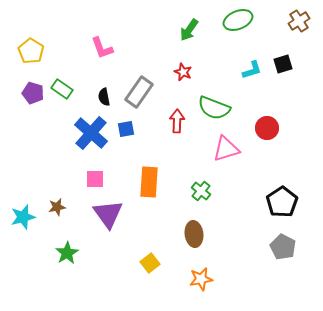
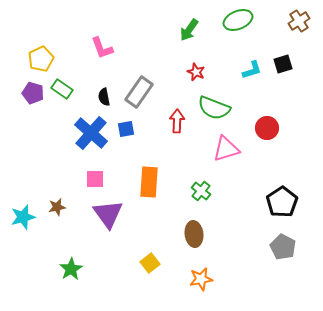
yellow pentagon: moved 10 px right, 8 px down; rotated 15 degrees clockwise
red star: moved 13 px right
green star: moved 4 px right, 16 px down
